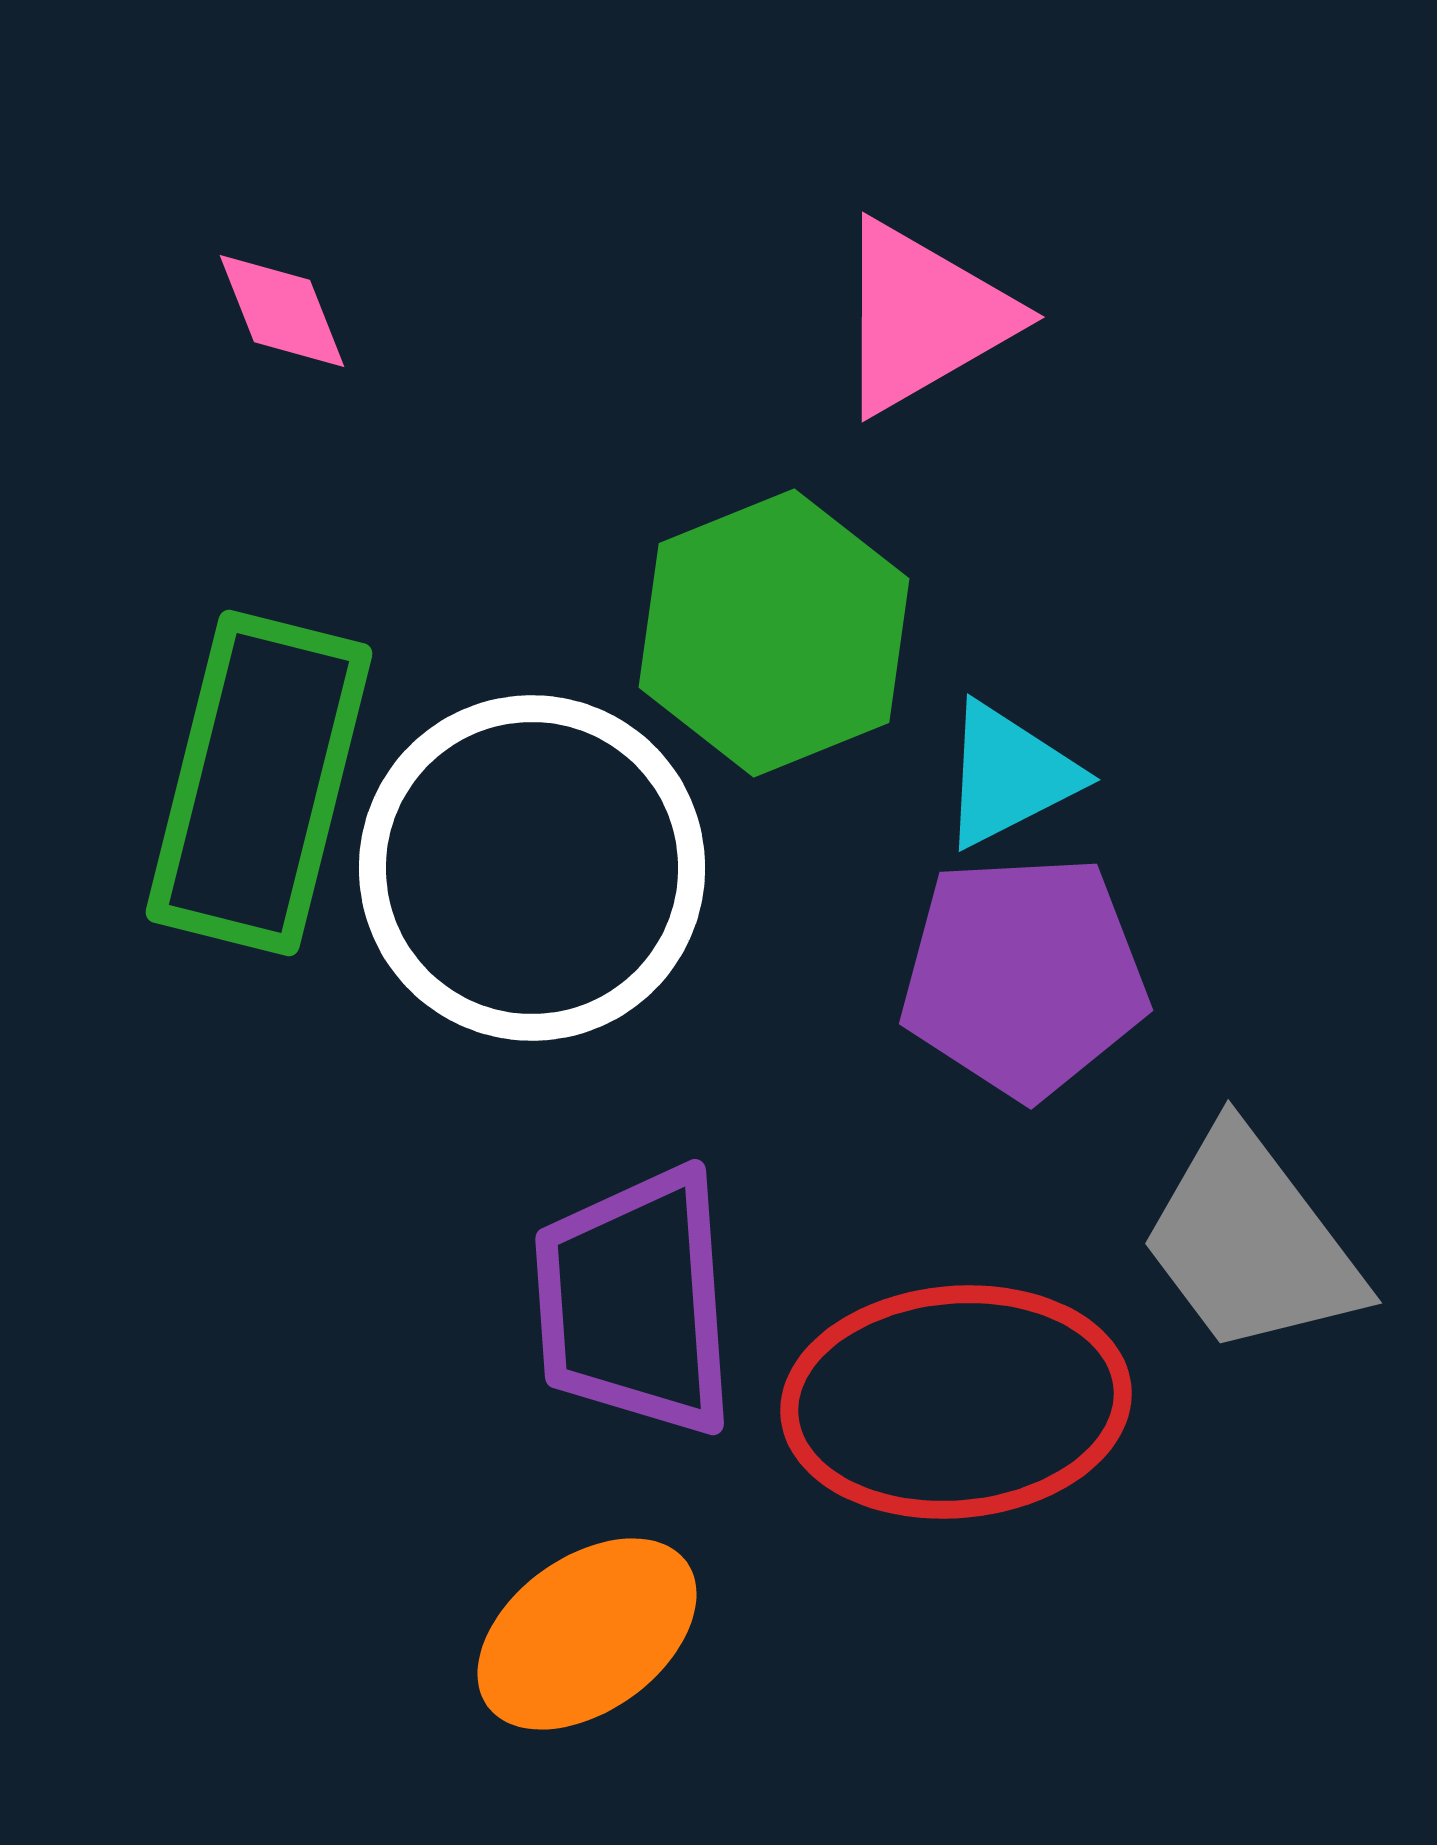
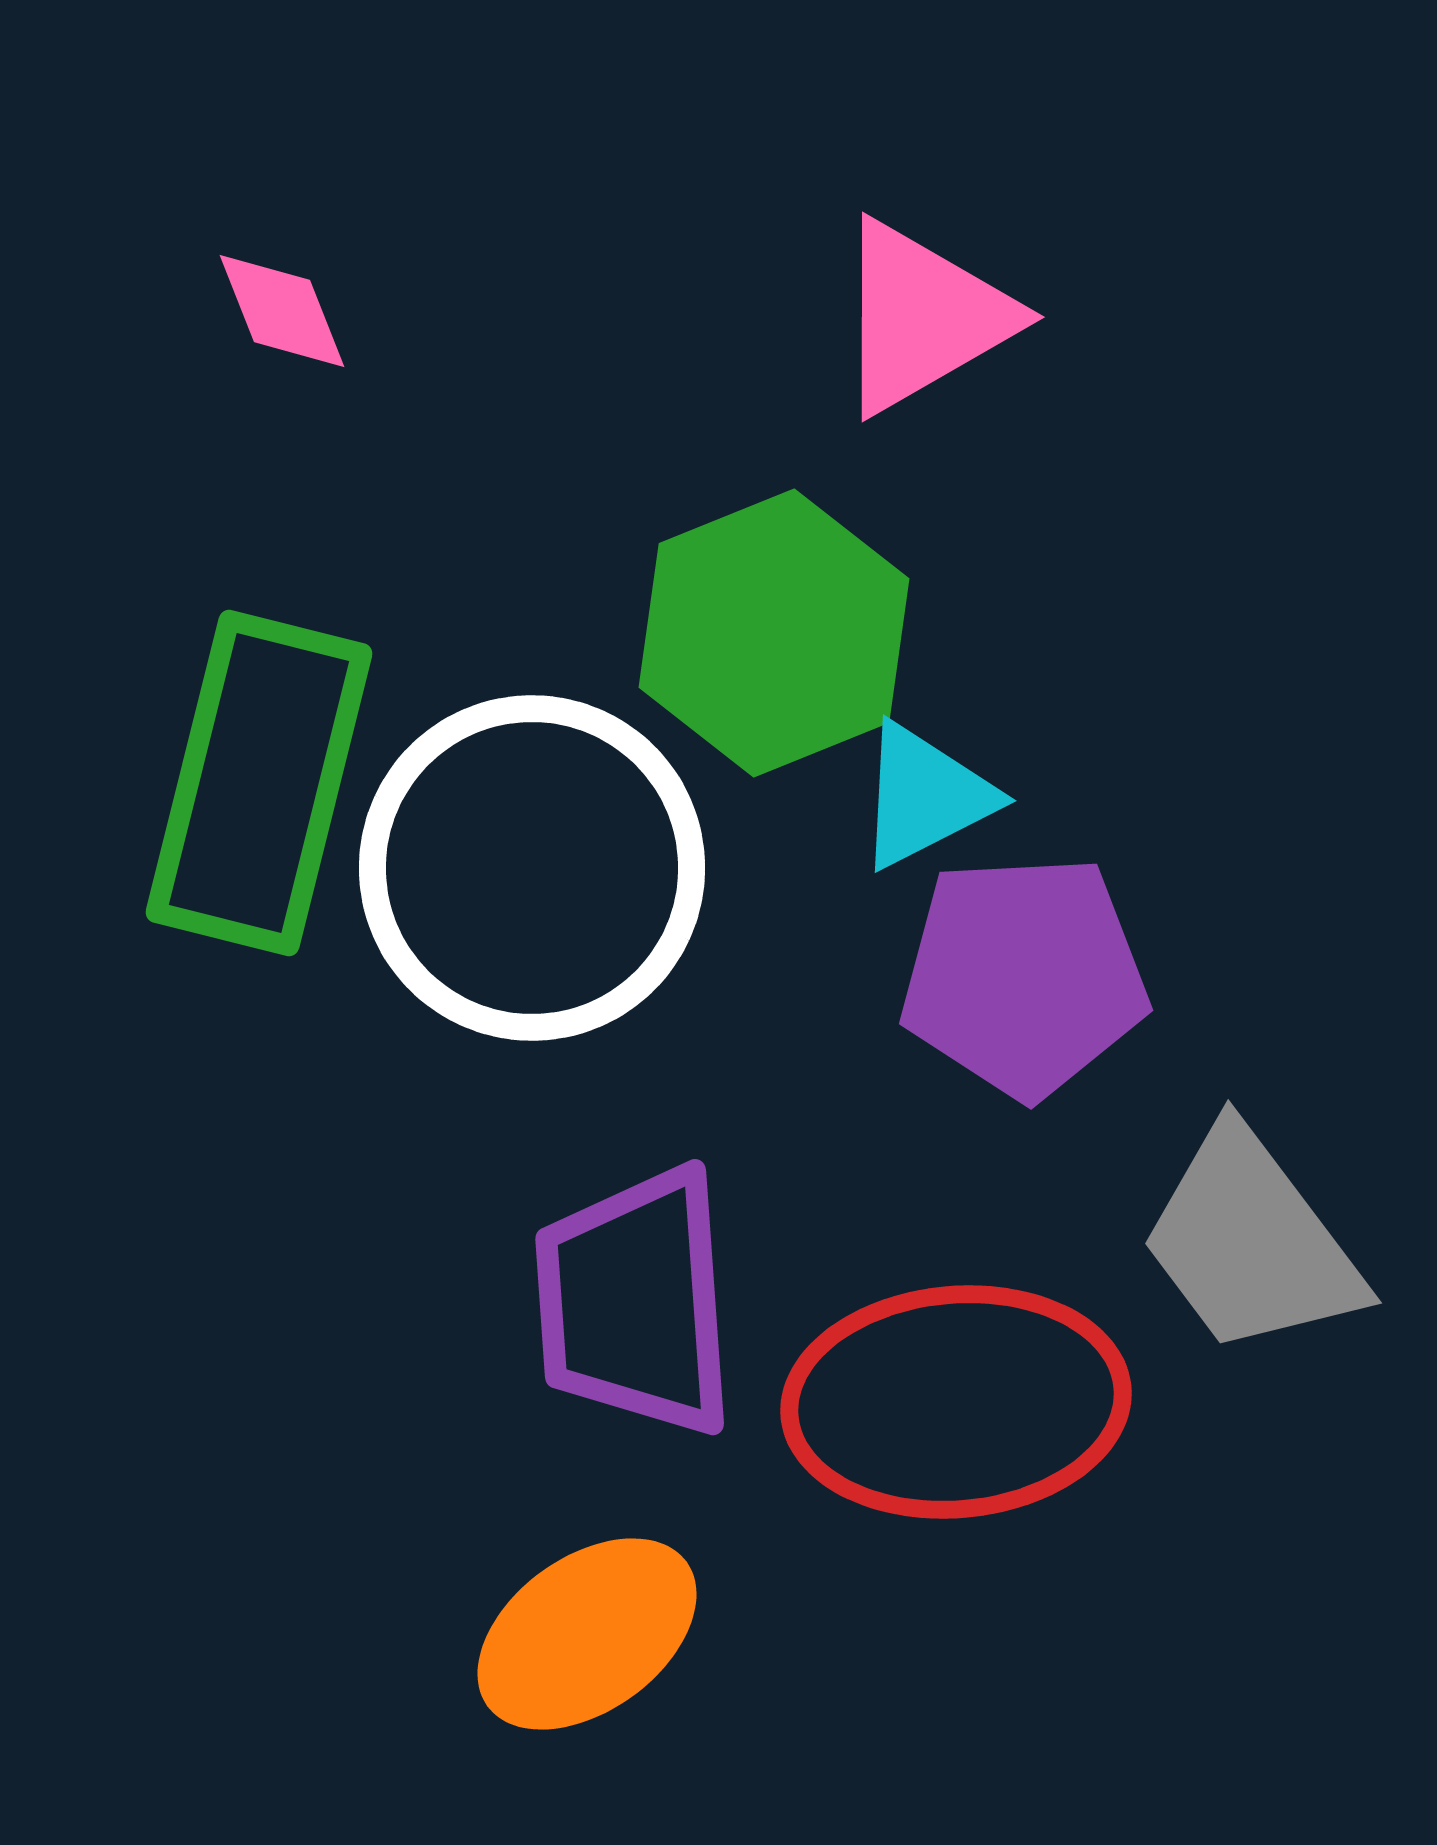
cyan triangle: moved 84 px left, 21 px down
